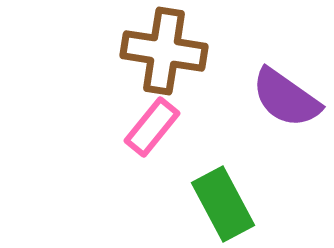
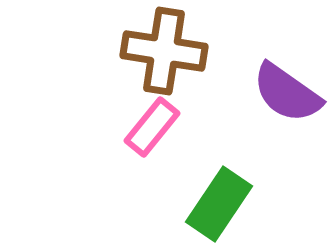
purple semicircle: moved 1 px right, 5 px up
green rectangle: moved 4 px left; rotated 62 degrees clockwise
